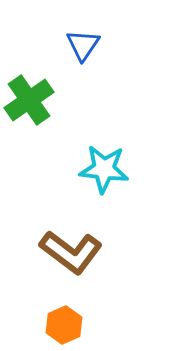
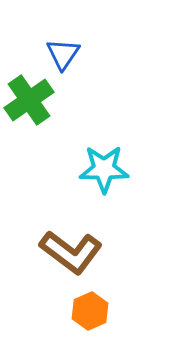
blue triangle: moved 20 px left, 9 px down
cyan star: rotated 6 degrees counterclockwise
orange hexagon: moved 26 px right, 14 px up
